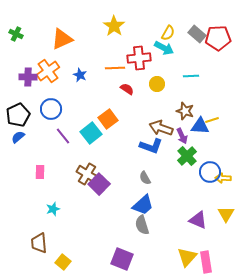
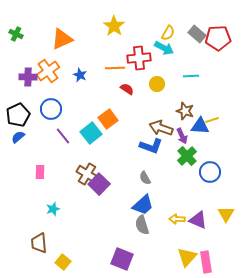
yellow arrow at (223, 178): moved 46 px left, 41 px down
